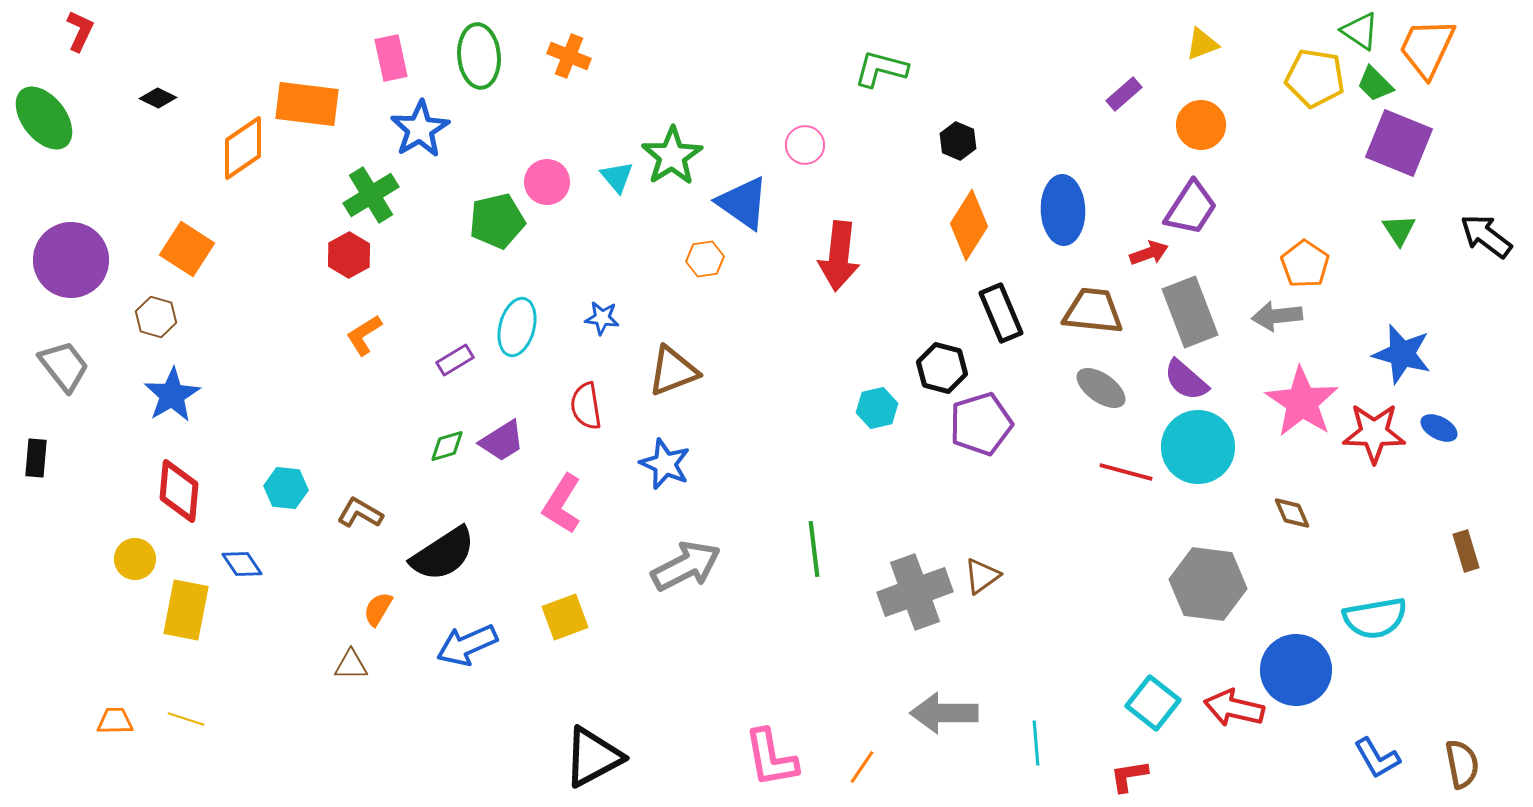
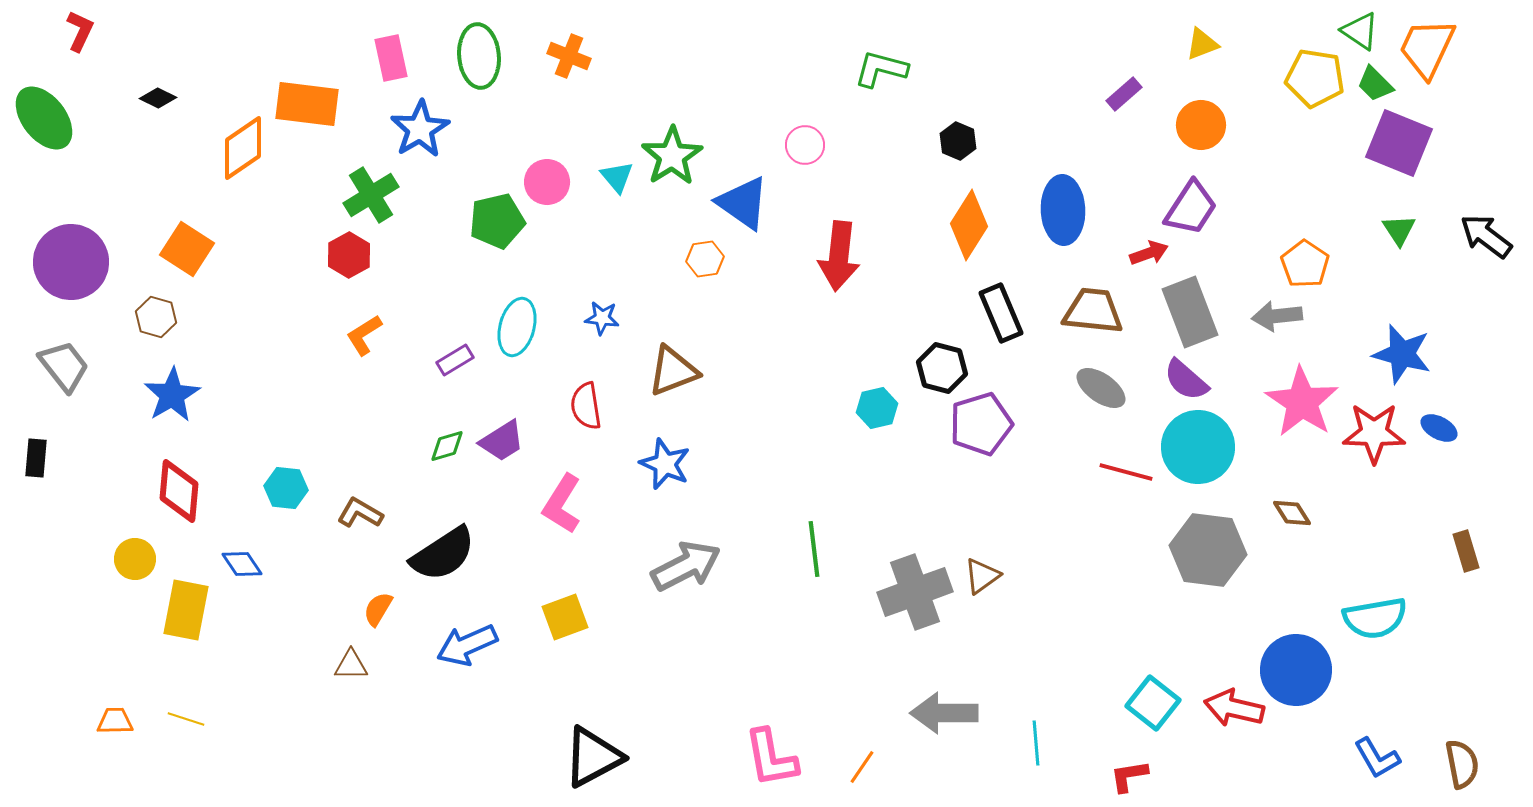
purple circle at (71, 260): moved 2 px down
brown diamond at (1292, 513): rotated 9 degrees counterclockwise
gray hexagon at (1208, 584): moved 34 px up
